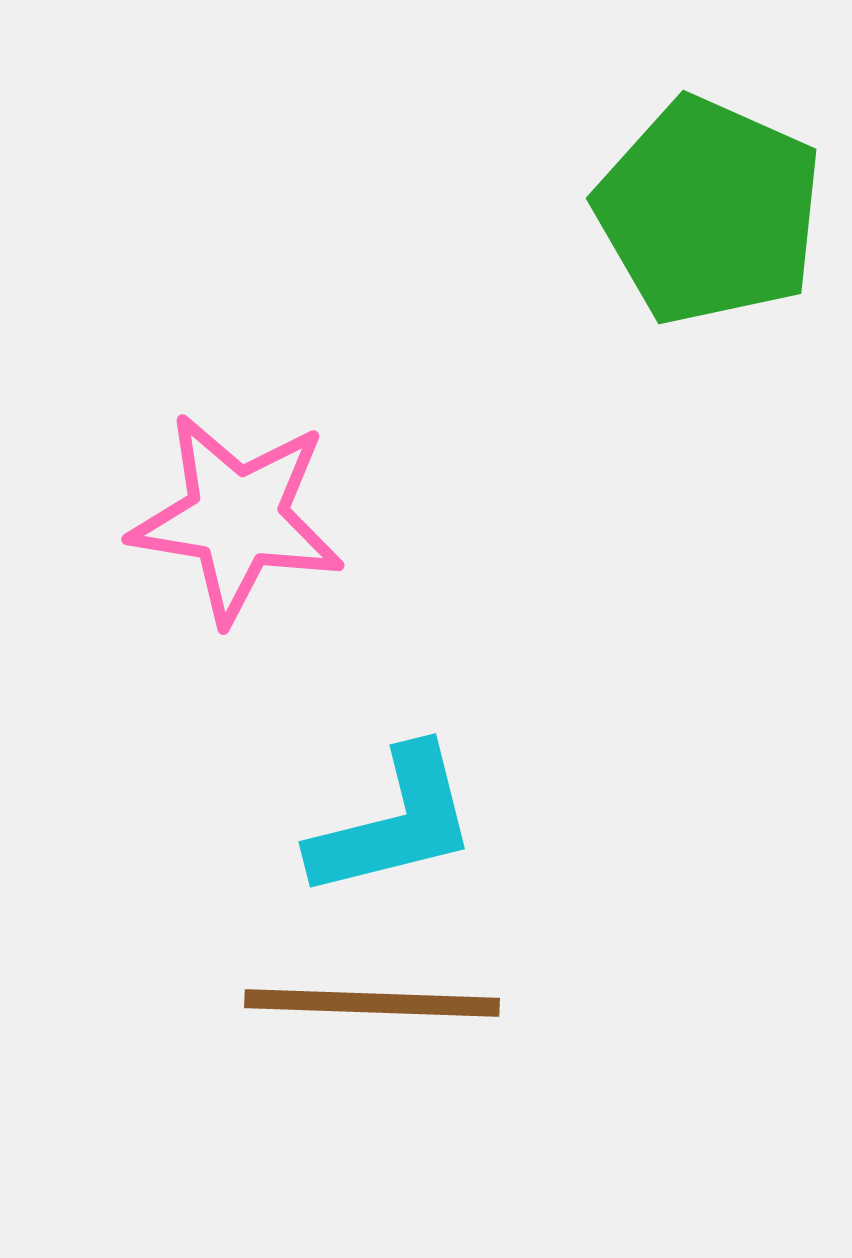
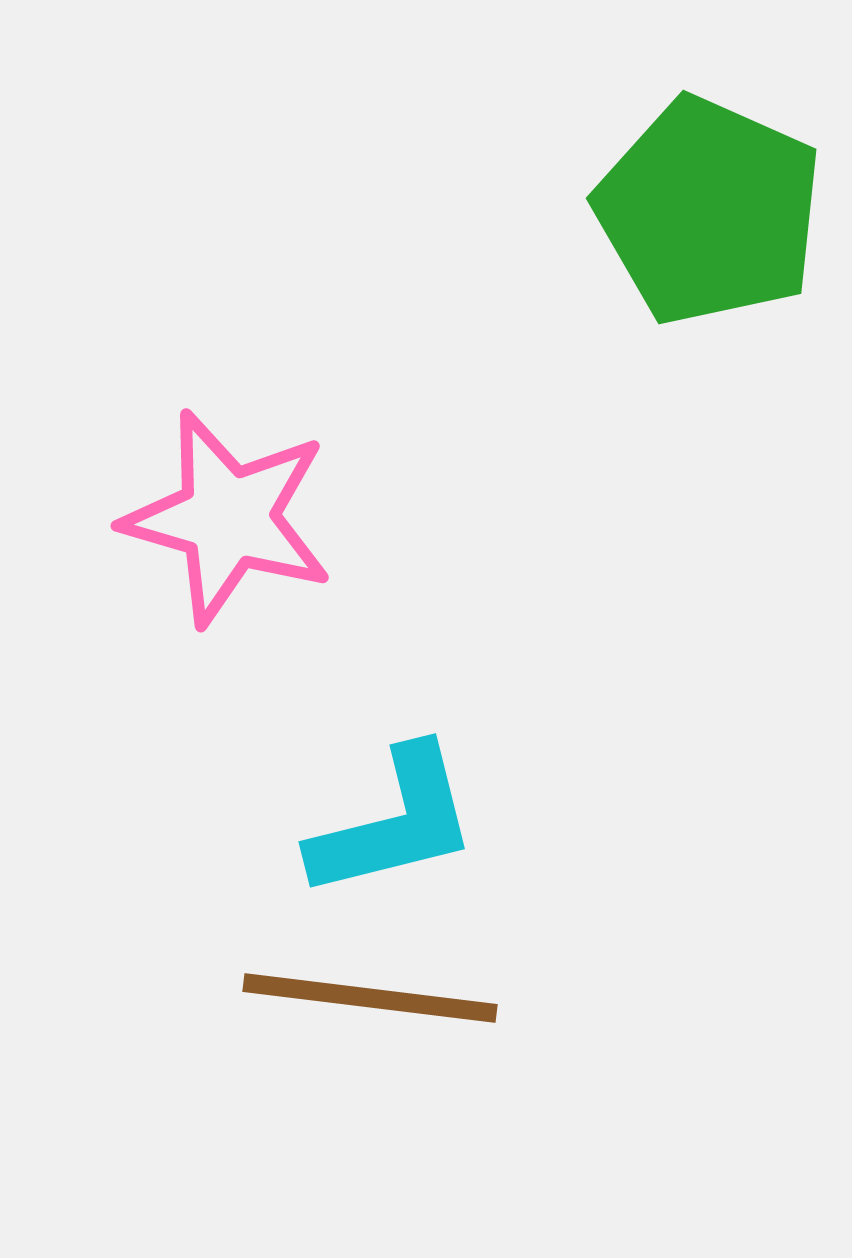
pink star: moved 9 px left; rotated 7 degrees clockwise
brown line: moved 2 px left, 5 px up; rotated 5 degrees clockwise
